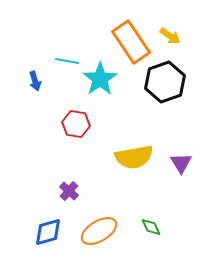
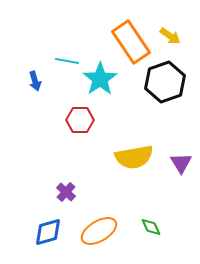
red hexagon: moved 4 px right, 4 px up; rotated 8 degrees counterclockwise
purple cross: moved 3 px left, 1 px down
